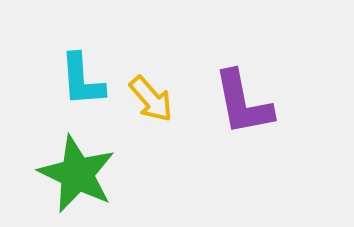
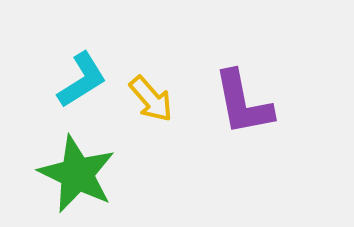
cyan L-shape: rotated 118 degrees counterclockwise
